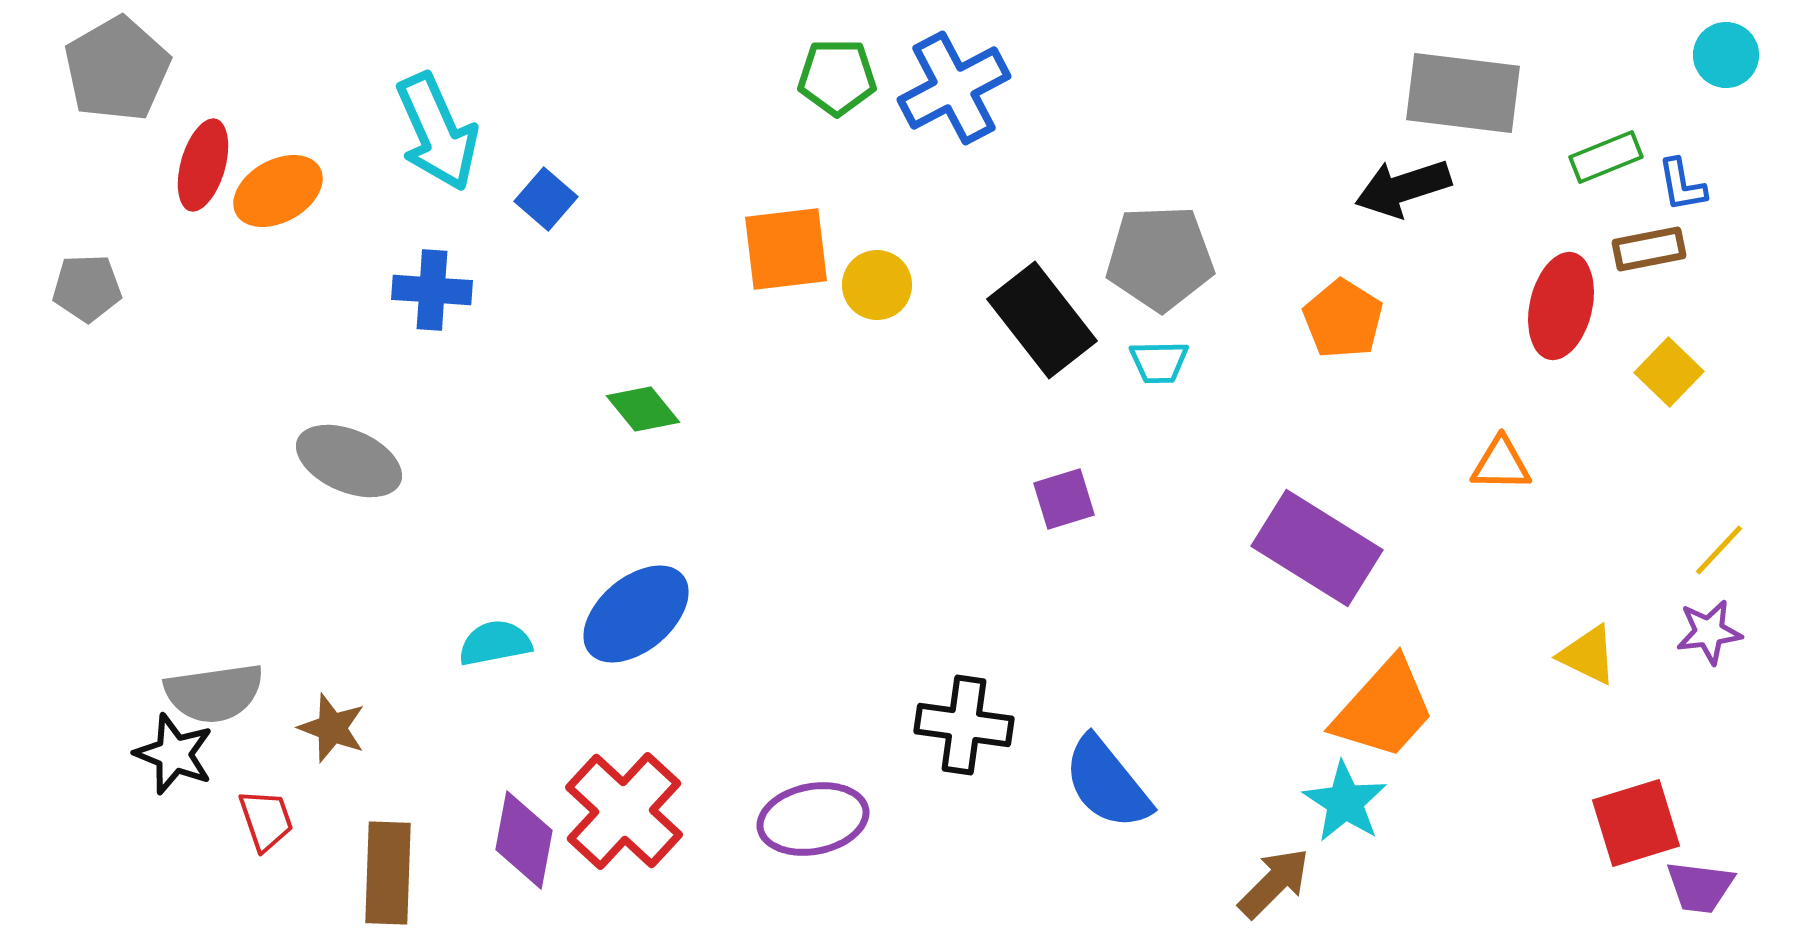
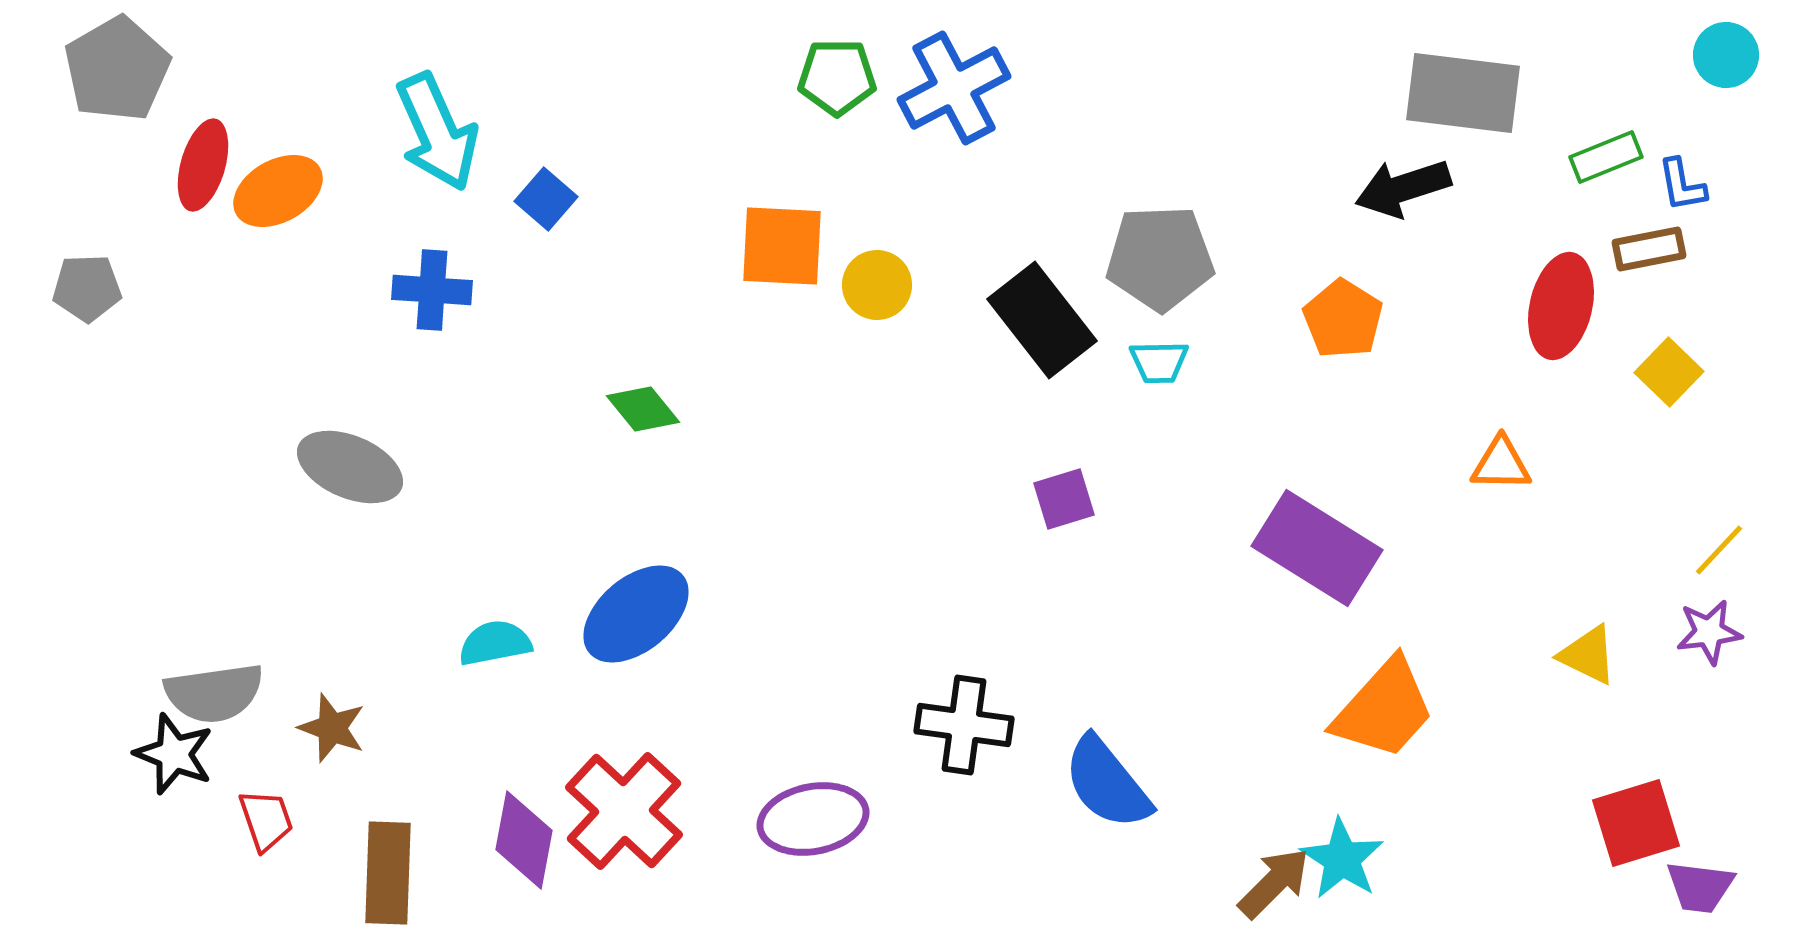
orange square at (786, 249): moved 4 px left, 3 px up; rotated 10 degrees clockwise
gray ellipse at (349, 461): moved 1 px right, 6 px down
cyan star at (1345, 802): moved 3 px left, 57 px down
